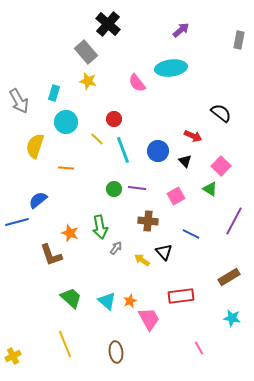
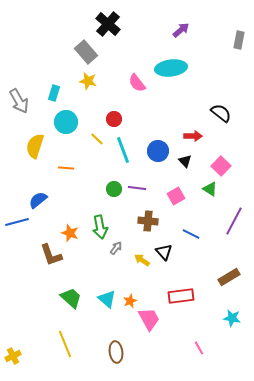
red arrow at (193, 136): rotated 24 degrees counterclockwise
cyan triangle at (107, 301): moved 2 px up
